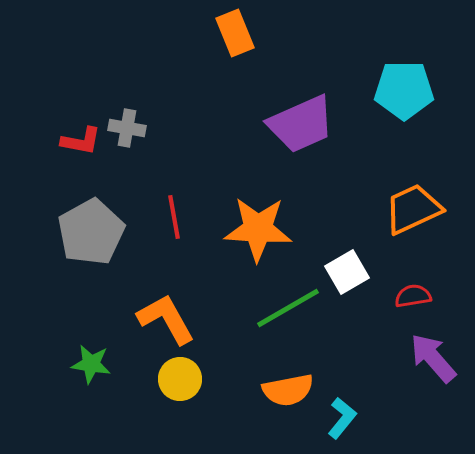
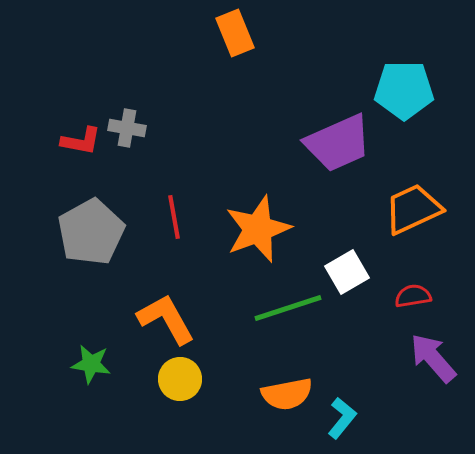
purple trapezoid: moved 37 px right, 19 px down
orange star: rotated 24 degrees counterclockwise
green line: rotated 12 degrees clockwise
orange semicircle: moved 1 px left, 4 px down
